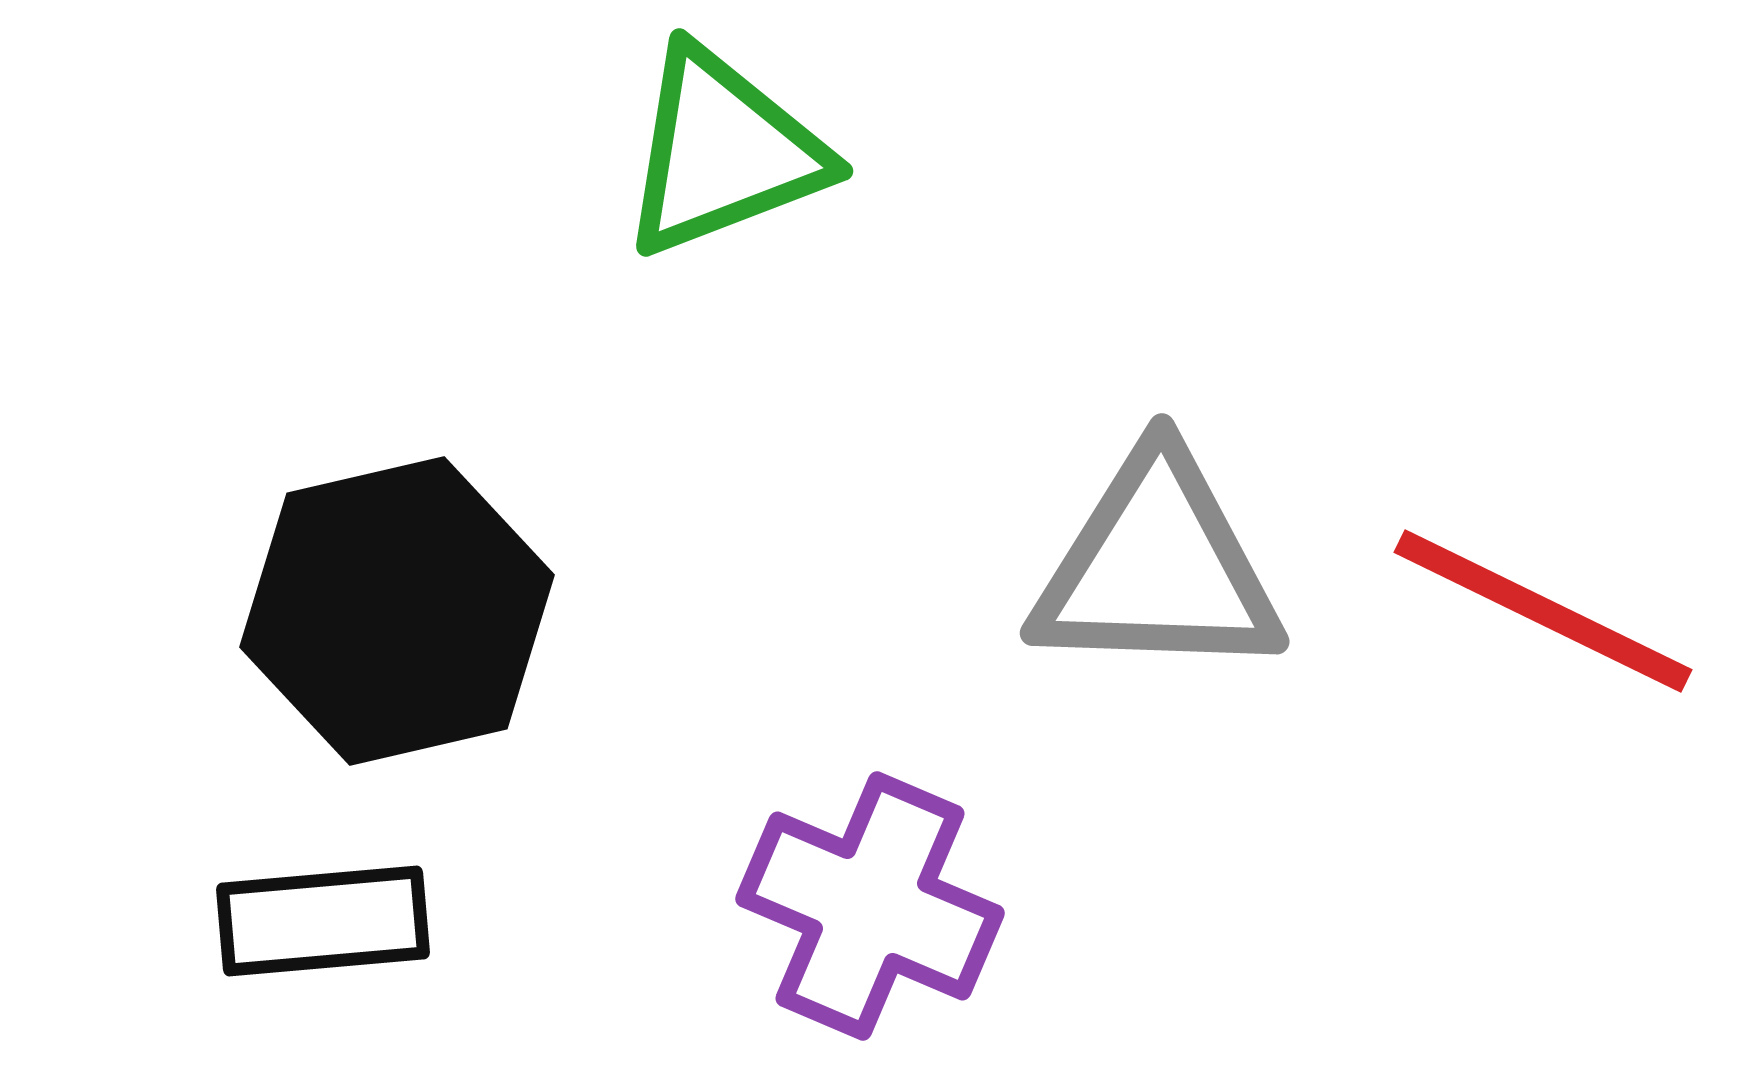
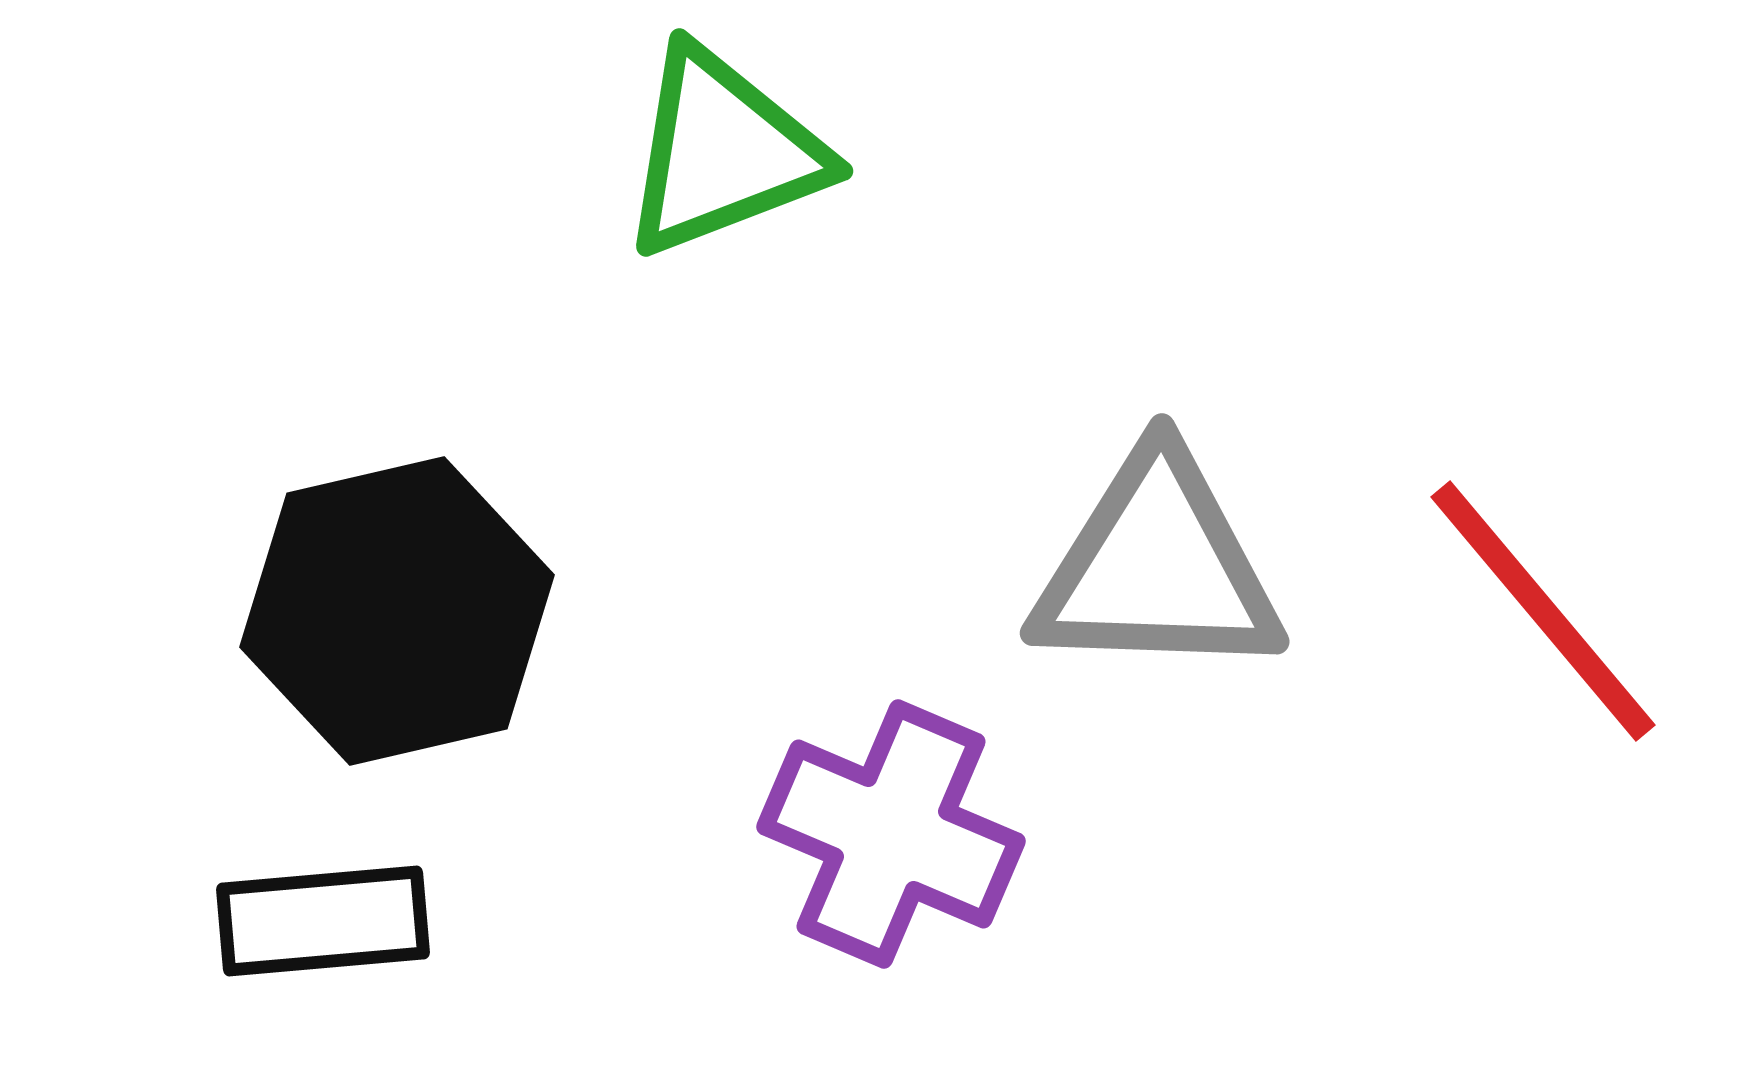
red line: rotated 24 degrees clockwise
purple cross: moved 21 px right, 72 px up
